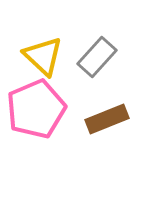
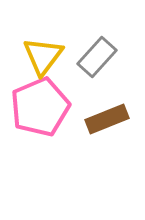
yellow triangle: rotated 24 degrees clockwise
pink pentagon: moved 4 px right, 2 px up
